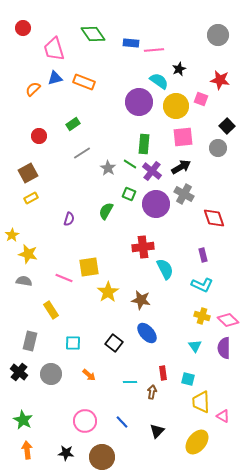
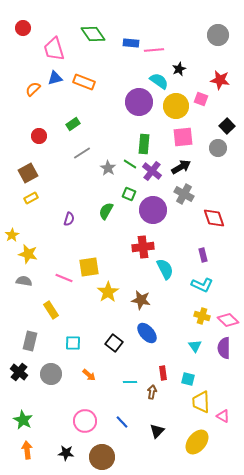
purple circle at (156, 204): moved 3 px left, 6 px down
